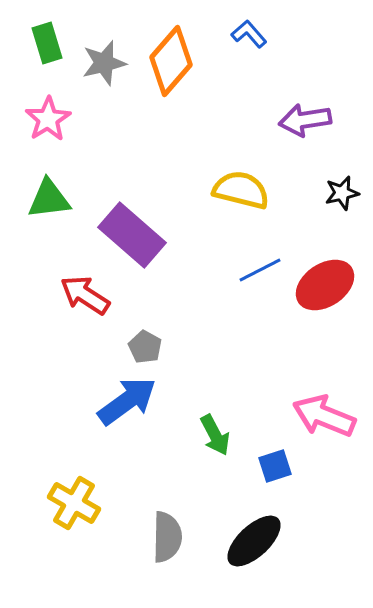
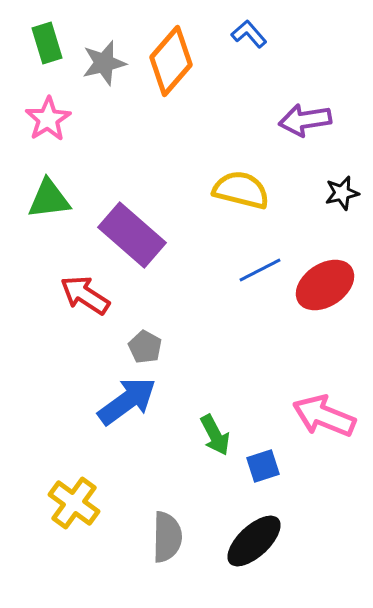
blue square: moved 12 px left
yellow cross: rotated 6 degrees clockwise
